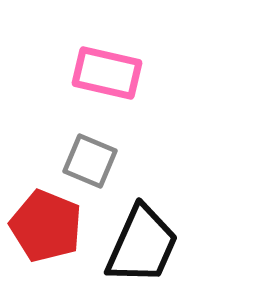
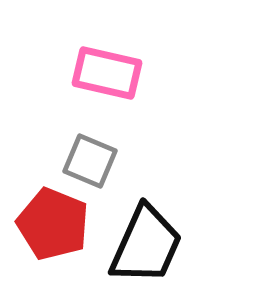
red pentagon: moved 7 px right, 2 px up
black trapezoid: moved 4 px right
